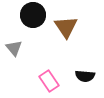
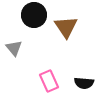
black circle: moved 1 px right
black semicircle: moved 1 px left, 7 px down
pink rectangle: rotated 10 degrees clockwise
